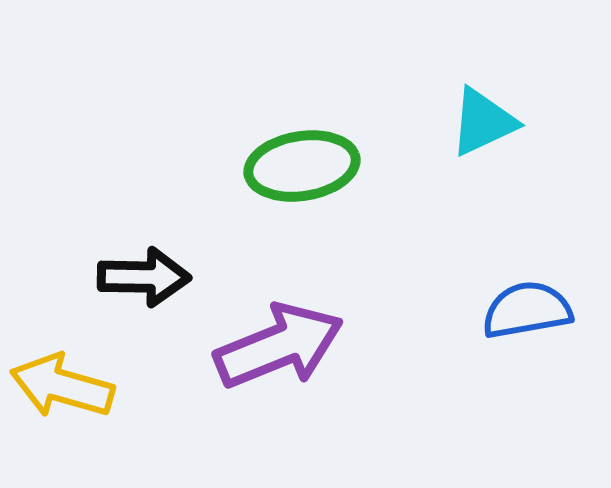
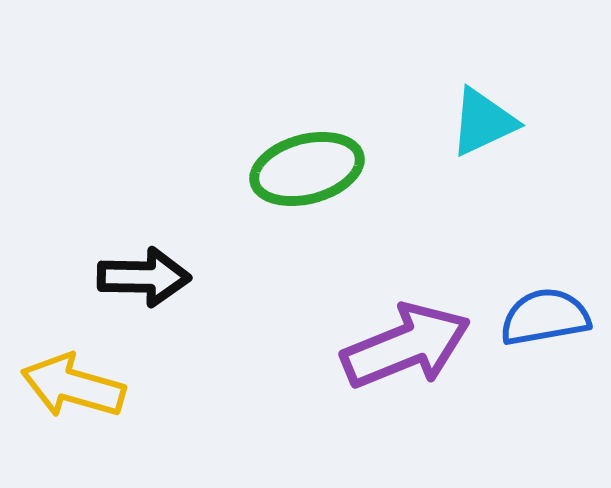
green ellipse: moved 5 px right, 3 px down; rotated 6 degrees counterclockwise
blue semicircle: moved 18 px right, 7 px down
purple arrow: moved 127 px right
yellow arrow: moved 11 px right
